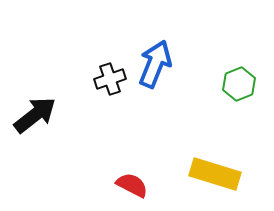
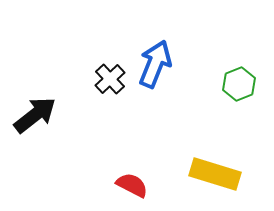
black cross: rotated 24 degrees counterclockwise
